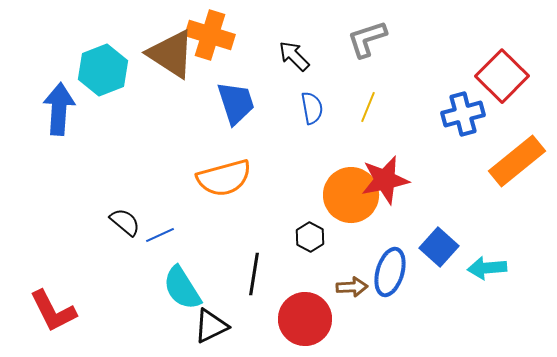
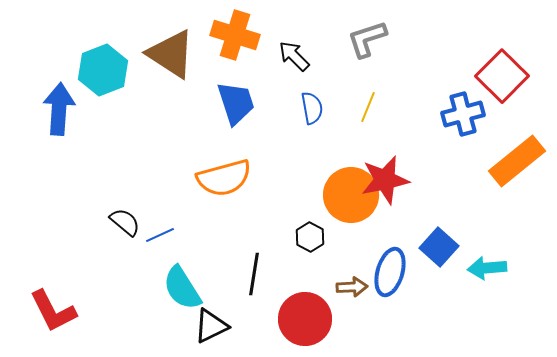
orange cross: moved 25 px right
